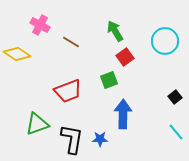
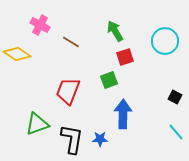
red square: rotated 18 degrees clockwise
red trapezoid: rotated 132 degrees clockwise
black square: rotated 24 degrees counterclockwise
